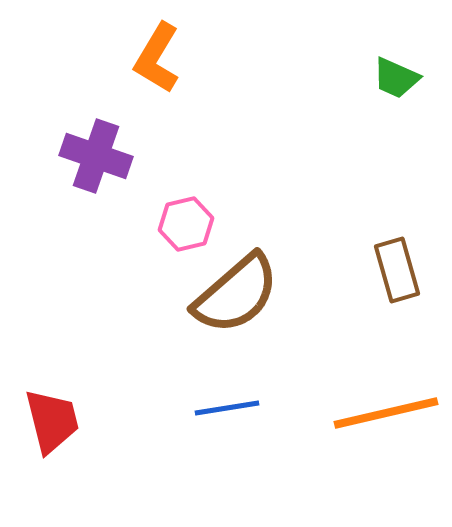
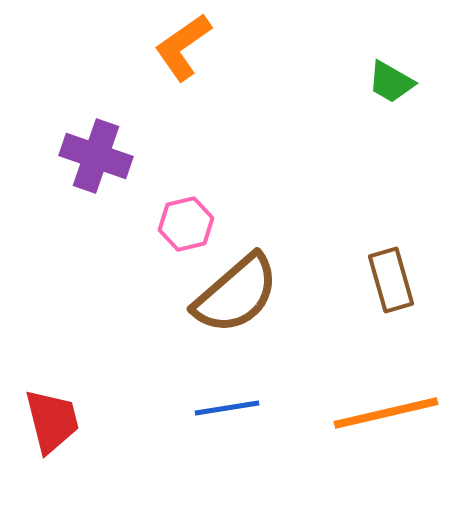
orange L-shape: moved 26 px right, 11 px up; rotated 24 degrees clockwise
green trapezoid: moved 5 px left, 4 px down; rotated 6 degrees clockwise
brown rectangle: moved 6 px left, 10 px down
